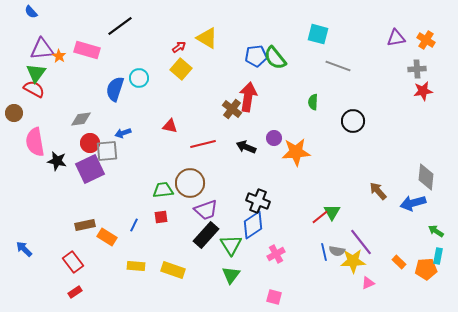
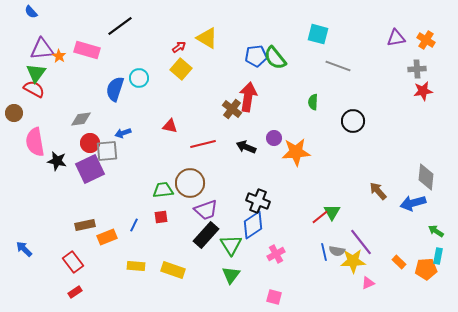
orange rectangle at (107, 237): rotated 54 degrees counterclockwise
